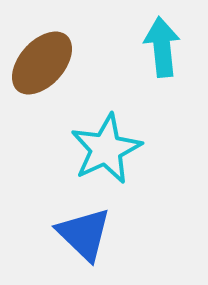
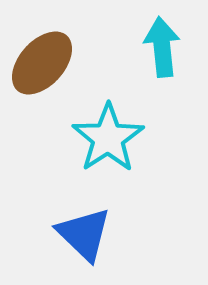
cyan star: moved 2 px right, 11 px up; rotated 8 degrees counterclockwise
